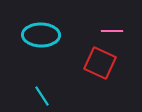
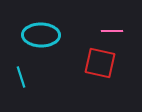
red square: rotated 12 degrees counterclockwise
cyan line: moved 21 px left, 19 px up; rotated 15 degrees clockwise
